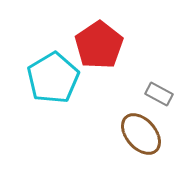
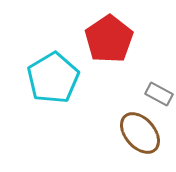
red pentagon: moved 10 px right, 6 px up
brown ellipse: moved 1 px left, 1 px up
